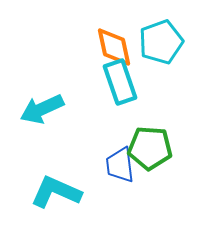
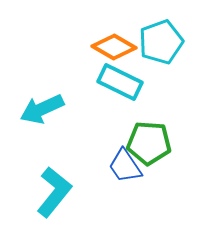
orange diamond: rotated 48 degrees counterclockwise
cyan rectangle: rotated 45 degrees counterclockwise
green pentagon: moved 1 px left, 5 px up
blue trapezoid: moved 5 px right, 1 px down; rotated 27 degrees counterclockwise
cyan L-shape: moved 2 px left; rotated 105 degrees clockwise
